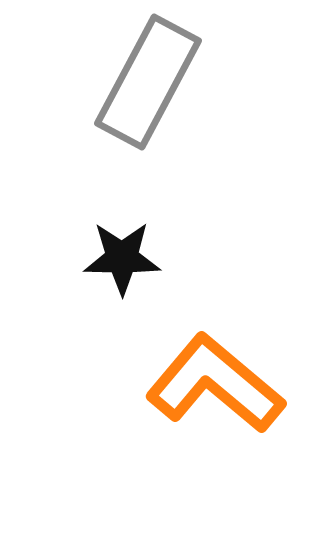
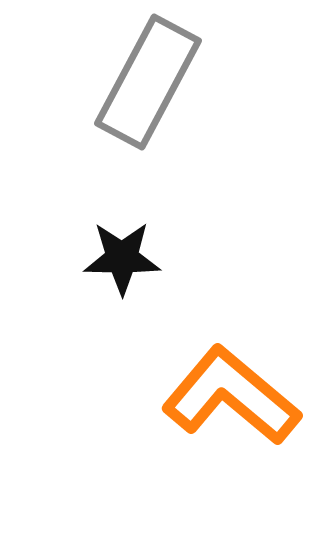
orange L-shape: moved 16 px right, 12 px down
